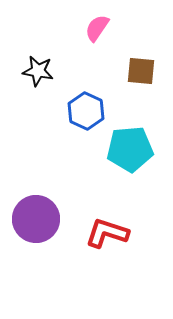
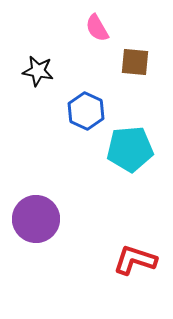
pink semicircle: rotated 64 degrees counterclockwise
brown square: moved 6 px left, 9 px up
red L-shape: moved 28 px right, 27 px down
